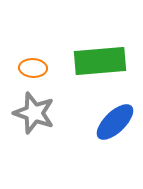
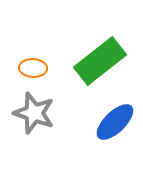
green rectangle: rotated 33 degrees counterclockwise
